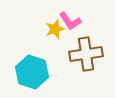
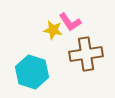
pink L-shape: moved 1 px down
yellow star: moved 2 px left, 1 px down; rotated 30 degrees clockwise
